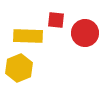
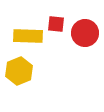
red square: moved 4 px down
yellow hexagon: moved 3 px down
